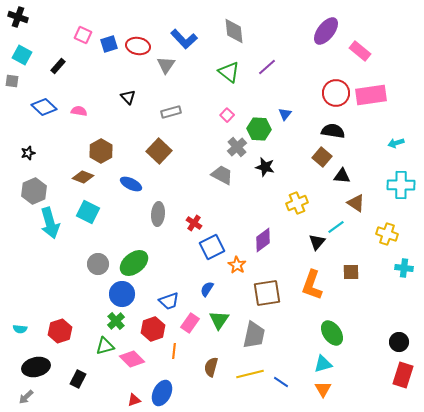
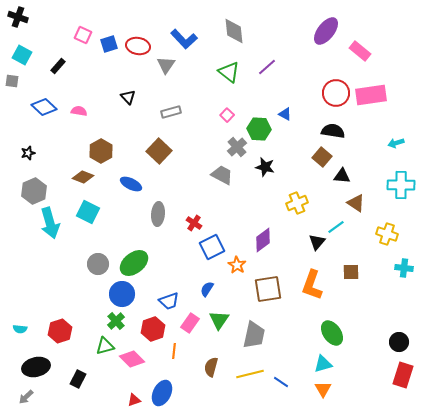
blue triangle at (285, 114): rotated 40 degrees counterclockwise
brown square at (267, 293): moved 1 px right, 4 px up
